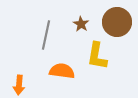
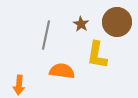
yellow L-shape: moved 1 px up
